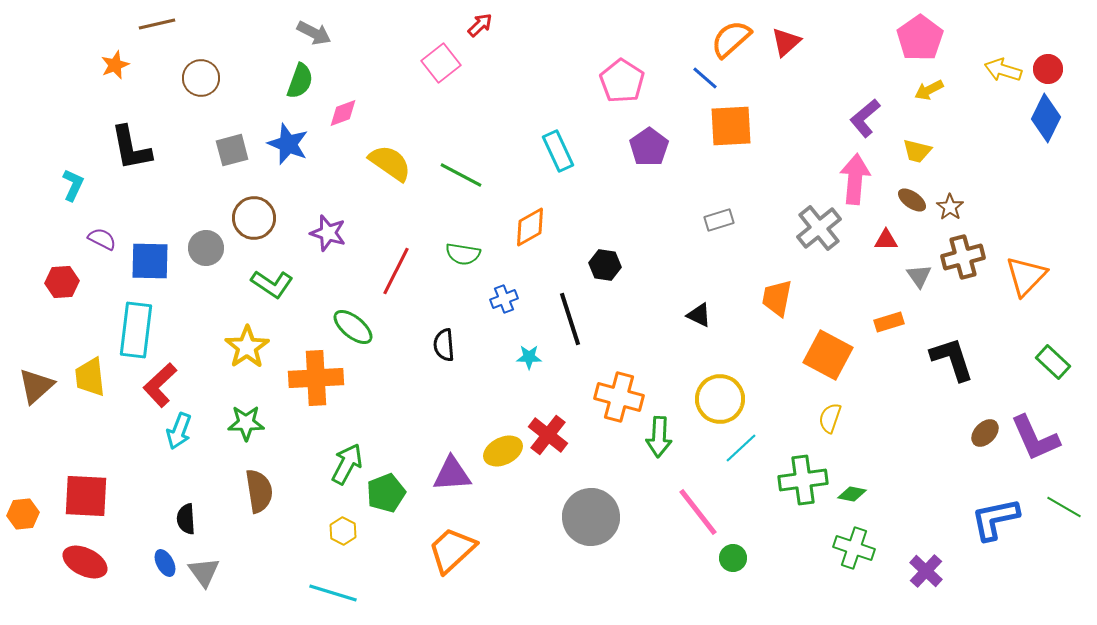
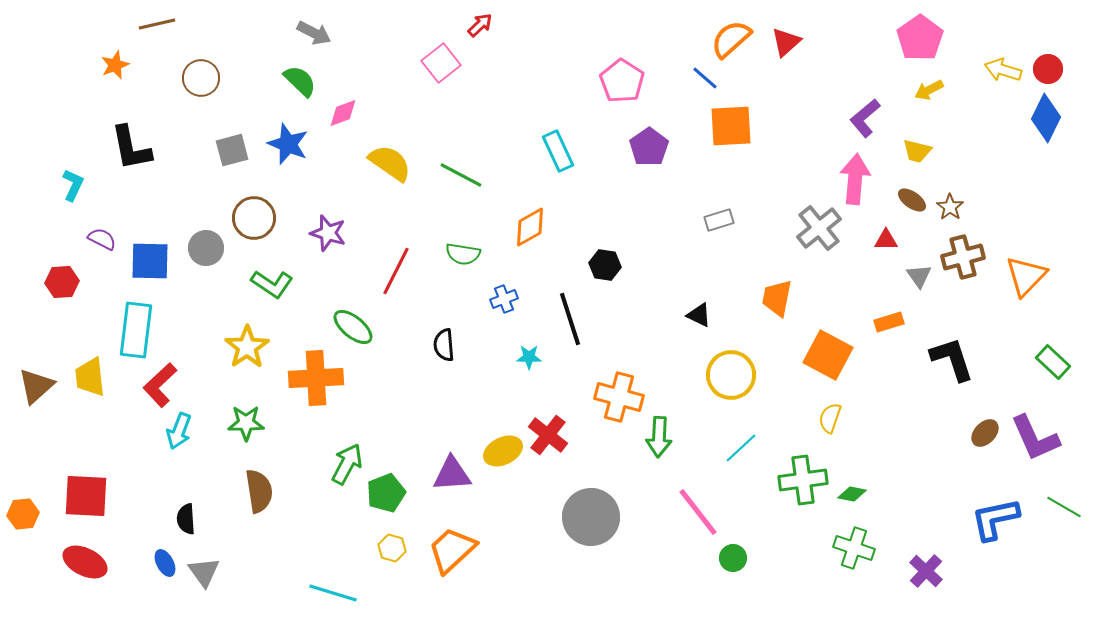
green semicircle at (300, 81): rotated 66 degrees counterclockwise
yellow circle at (720, 399): moved 11 px right, 24 px up
yellow hexagon at (343, 531): moved 49 px right, 17 px down; rotated 12 degrees counterclockwise
